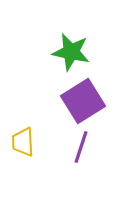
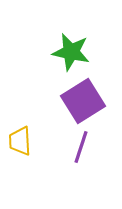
yellow trapezoid: moved 3 px left, 1 px up
